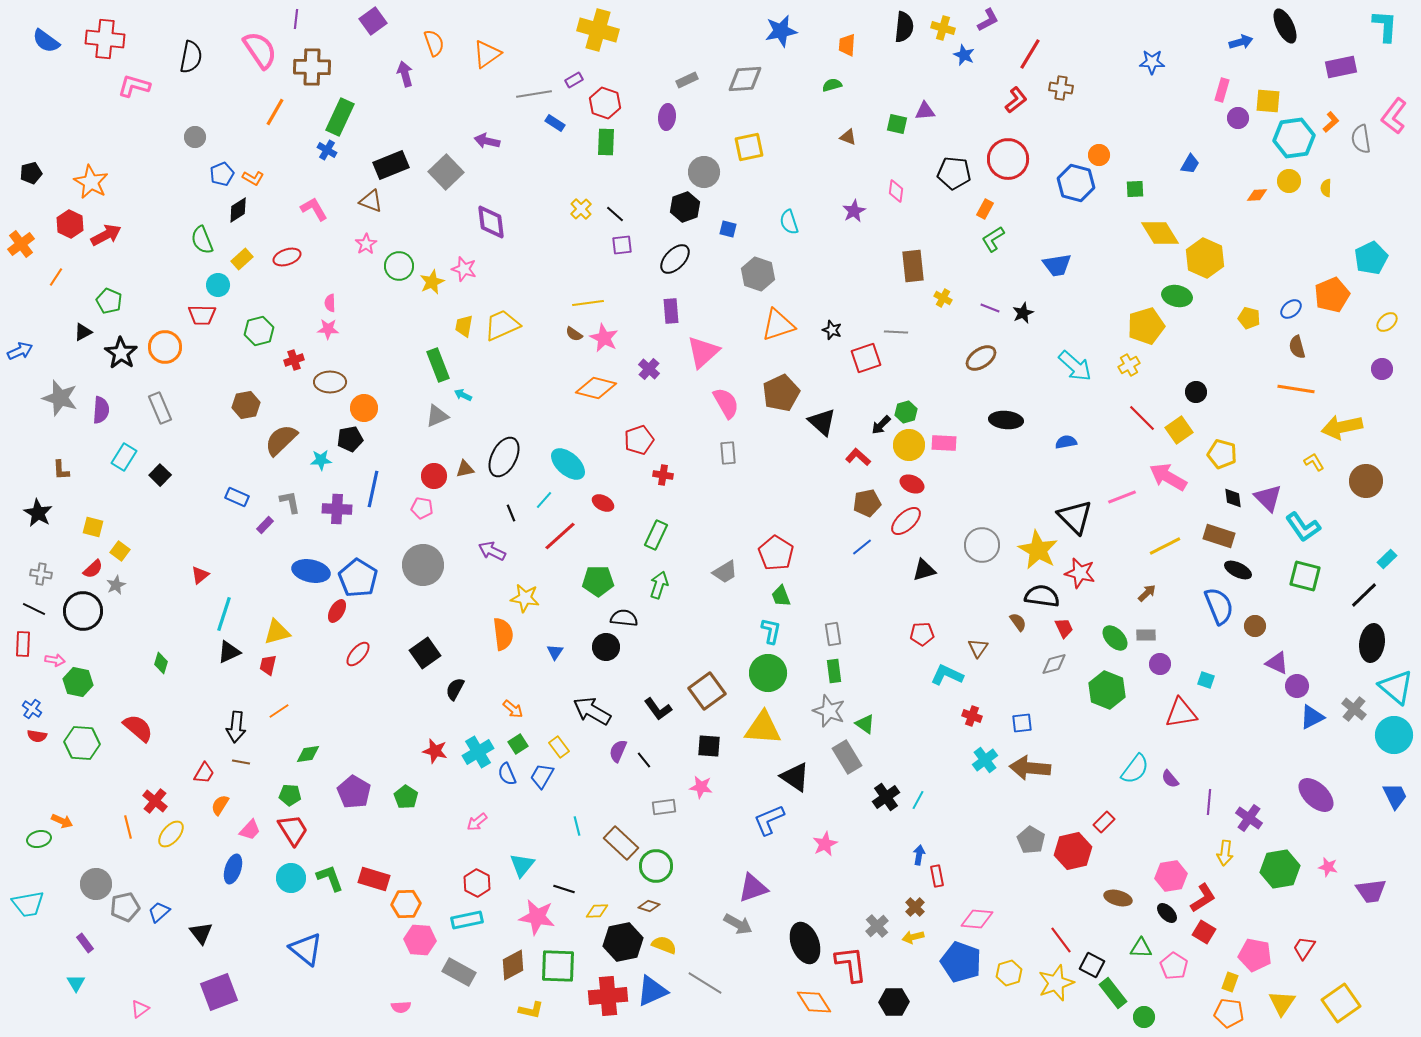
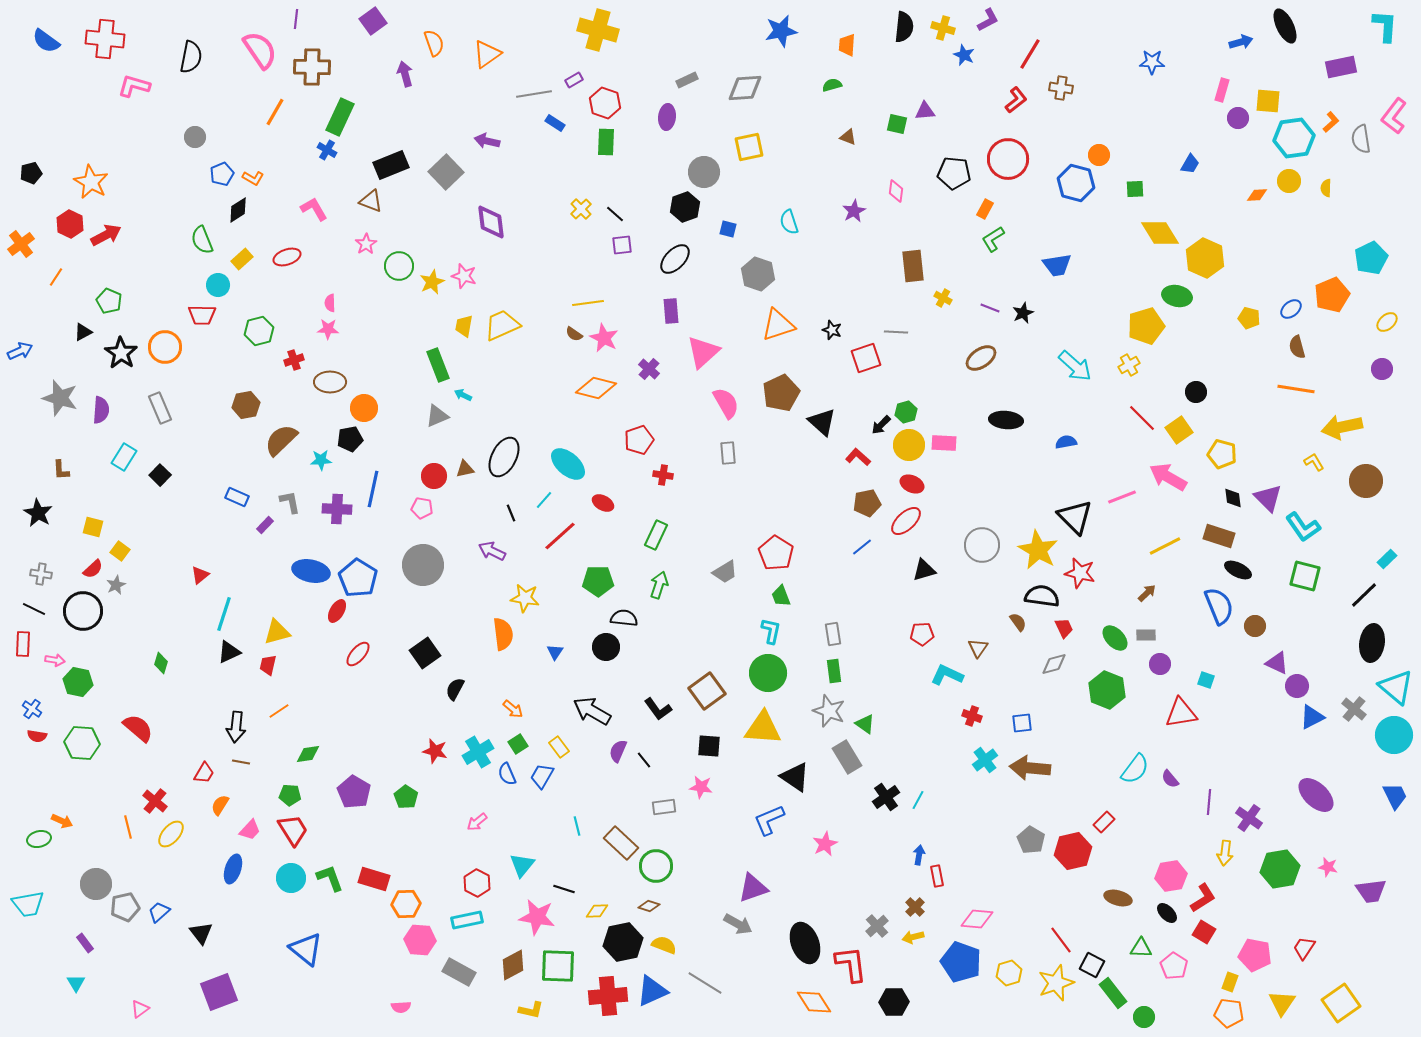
gray diamond at (745, 79): moved 9 px down
pink star at (464, 269): moved 7 px down
